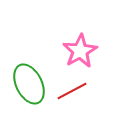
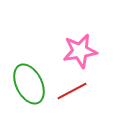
pink star: rotated 20 degrees clockwise
